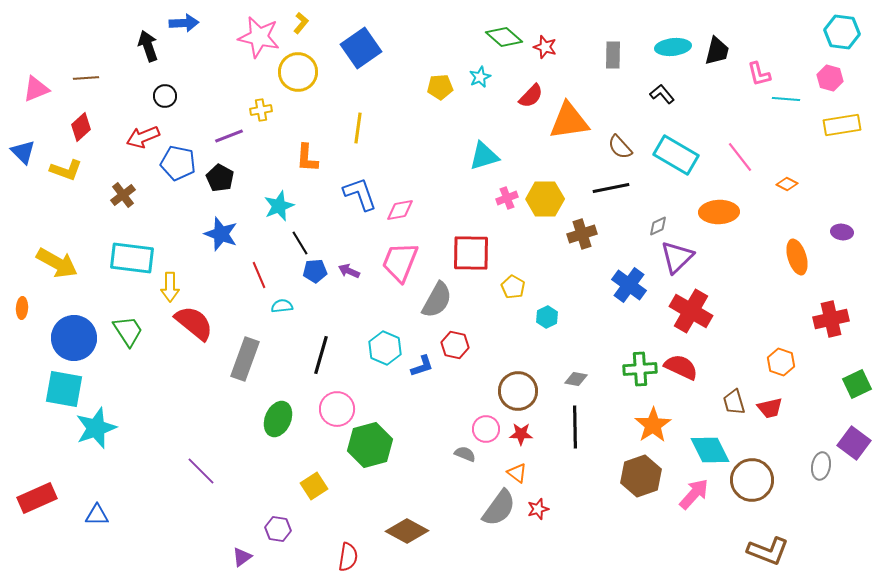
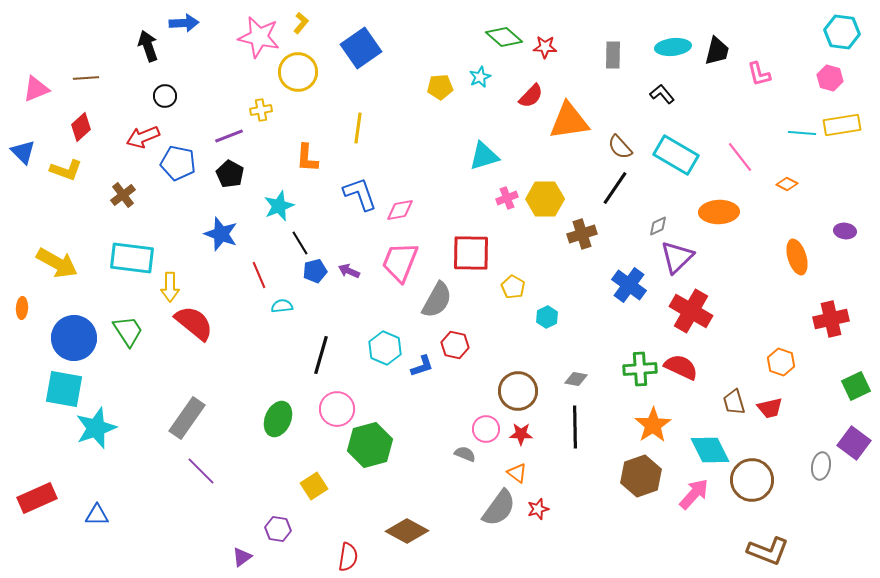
red star at (545, 47): rotated 15 degrees counterclockwise
cyan line at (786, 99): moved 16 px right, 34 px down
black pentagon at (220, 178): moved 10 px right, 4 px up
black line at (611, 188): moved 4 px right; rotated 45 degrees counterclockwise
purple ellipse at (842, 232): moved 3 px right, 1 px up
blue pentagon at (315, 271): rotated 10 degrees counterclockwise
gray rectangle at (245, 359): moved 58 px left, 59 px down; rotated 15 degrees clockwise
green square at (857, 384): moved 1 px left, 2 px down
